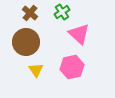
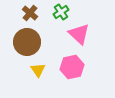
green cross: moved 1 px left
brown circle: moved 1 px right
yellow triangle: moved 2 px right
